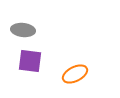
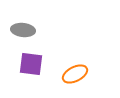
purple square: moved 1 px right, 3 px down
